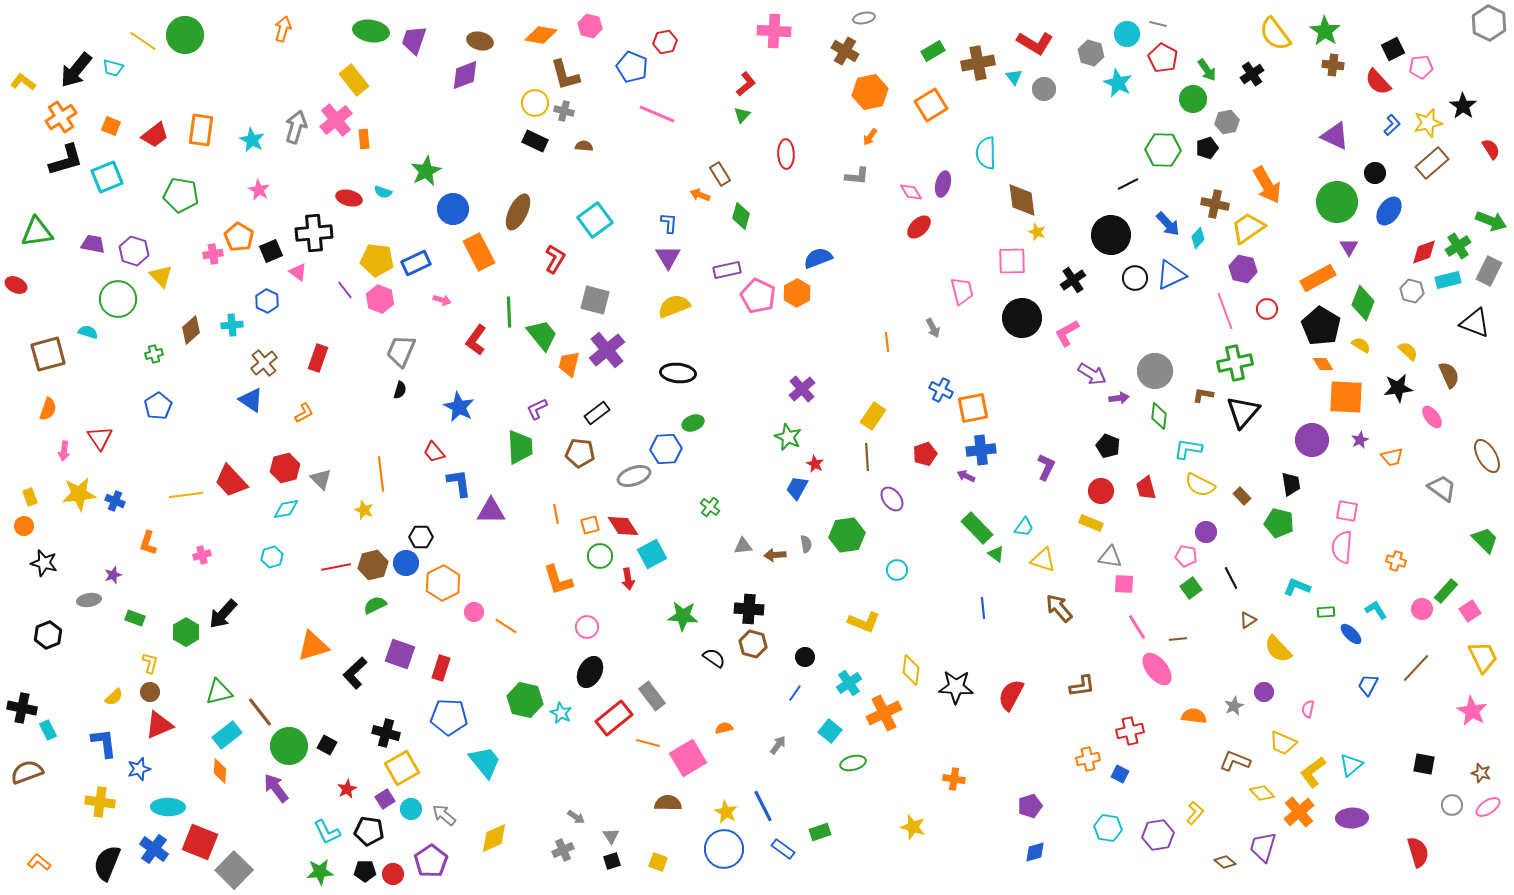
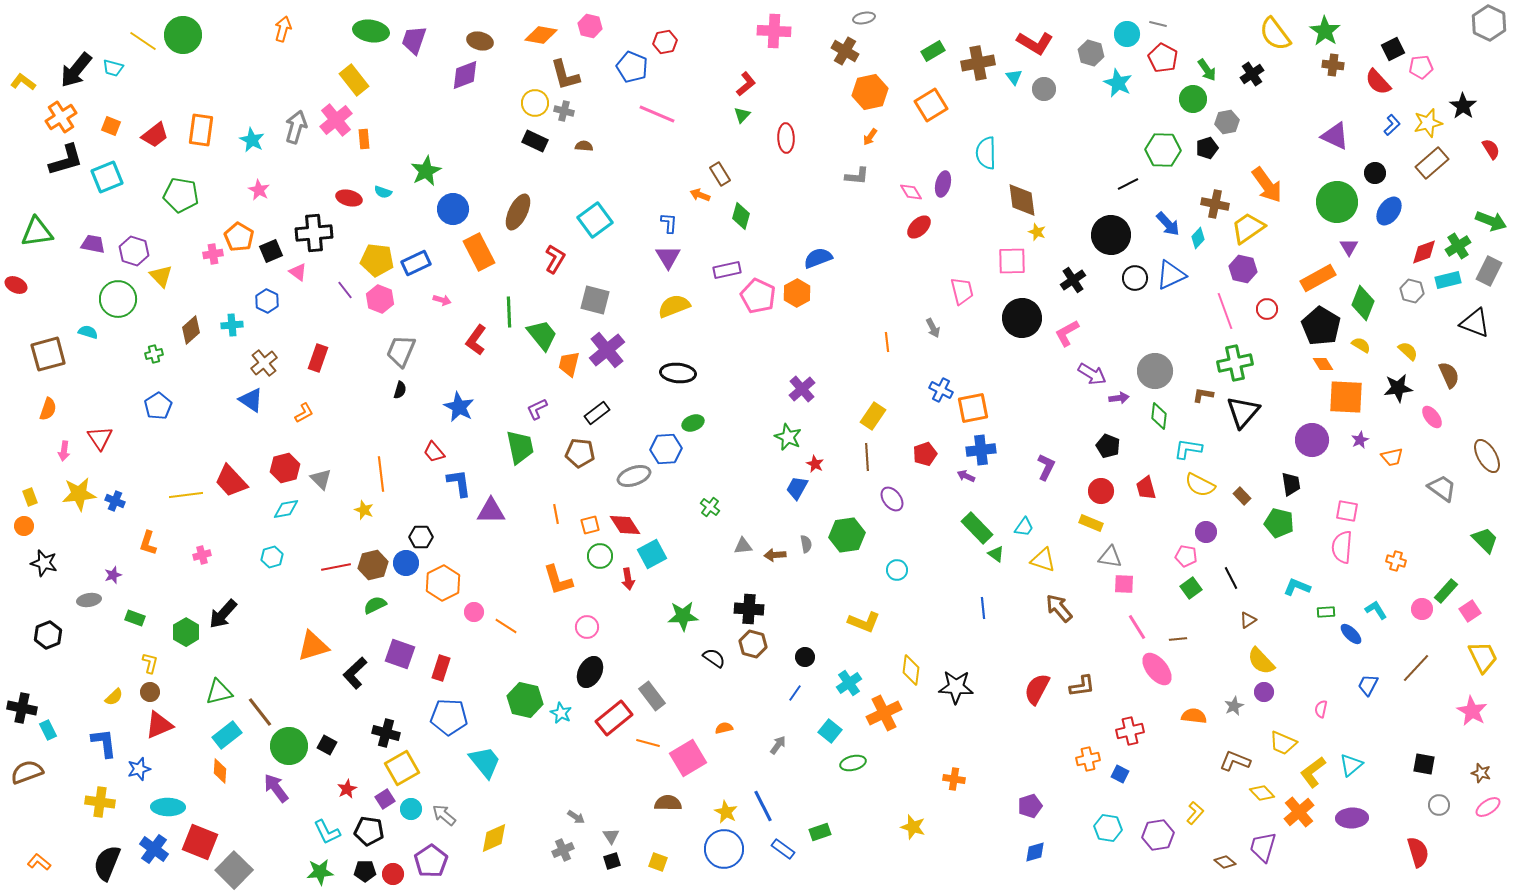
green circle at (185, 35): moved 2 px left
red ellipse at (786, 154): moved 16 px up
orange arrow at (1267, 185): rotated 6 degrees counterclockwise
green trapezoid at (520, 447): rotated 9 degrees counterclockwise
red diamond at (623, 526): moved 2 px right, 1 px up
green star at (683, 616): rotated 8 degrees counterclockwise
yellow semicircle at (1278, 649): moved 17 px left, 12 px down
red semicircle at (1011, 695): moved 26 px right, 6 px up
pink semicircle at (1308, 709): moved 13 px right
gray circle at (1452, 805): moved 13 px left
